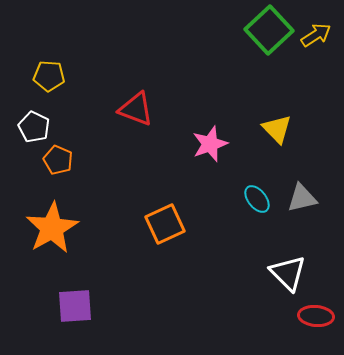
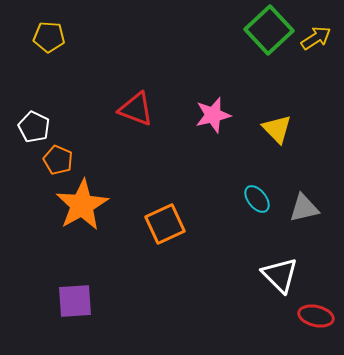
yellow arrow: moved 3 px down
yellow pentagon: moved 39 px up
pink star: moved 3 px right, 29 px up; rotated 6 degrees clockwise
gray triangle: moved 2 px right, 10 px down
orange star: moved 30 px right, 23 px up
white triangle: moved 8 px left, 2 px down
purple square: moved 5 px up
red ellipse: rotated 8 degrees clockwise
